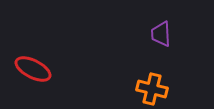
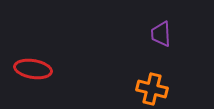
red ellipse: rotated 18 degrees counterclockwise
